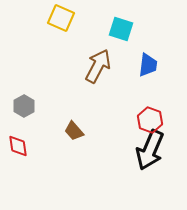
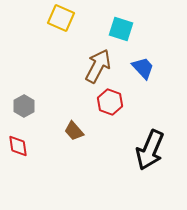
blue trapezoid: moved 5 px left, 3 px down; rotated 50 degrees counterclockwise
red hexagon: moved 40 px left, 18 px up
